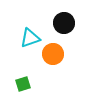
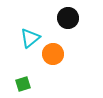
black circle: moved 4 px right, 5 px up
cyan triangle: rotated 20 degrees counterclockwise
